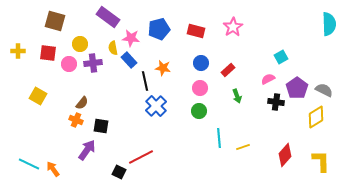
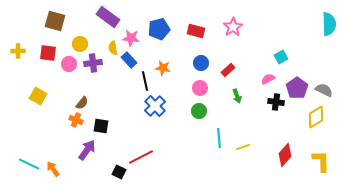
blue cross at (156, 106): moved 1 px left
